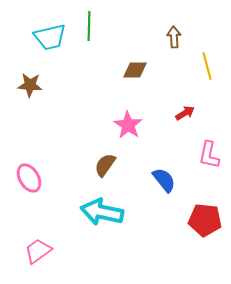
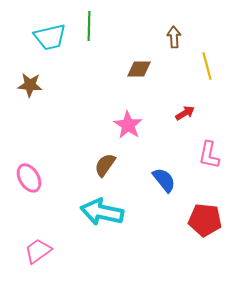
brown diamond: moved 4 px right, 1 px up
